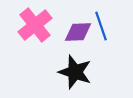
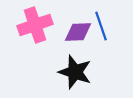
pink cross: rotated 20 degrees clockwise
